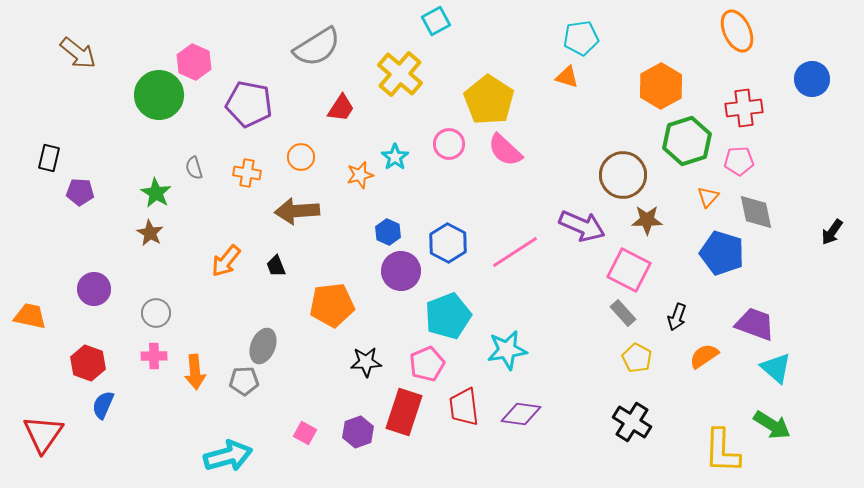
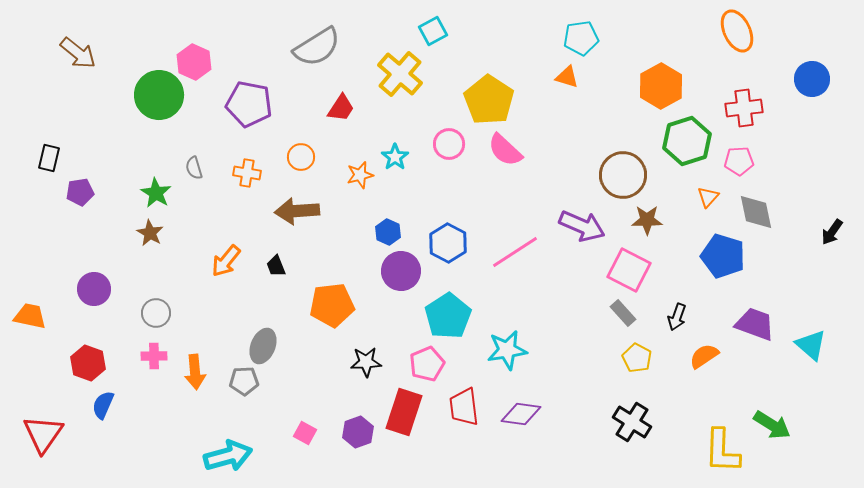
cyan square at (436, 21): moved 3 px left, 10 px down
purple pentagon at (80, 192): rotated 12 degrees counterclockwise
blue pentagon at (722, 253): moved 1 px right, 3 px down
cyan pentagon at (448, 316): rotated 12 degrees counterclockwise
cyan triangle at (776, 368): moved 35 px right, 23 px up
